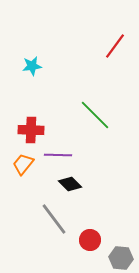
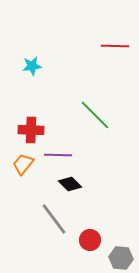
red line: rotated 56 degrees clockwise
